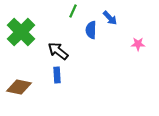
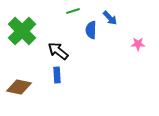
green line: rotated 48 degrees clockwise
green cross: moved 1 px right, 1 px up
